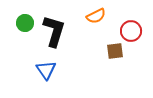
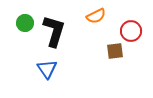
blue triangle: moved 1 px right, 1 px up
